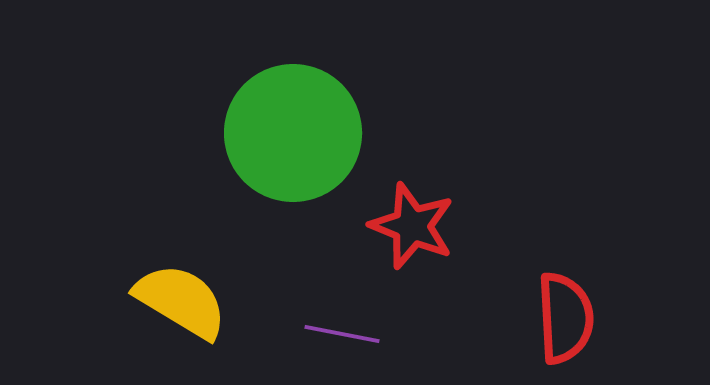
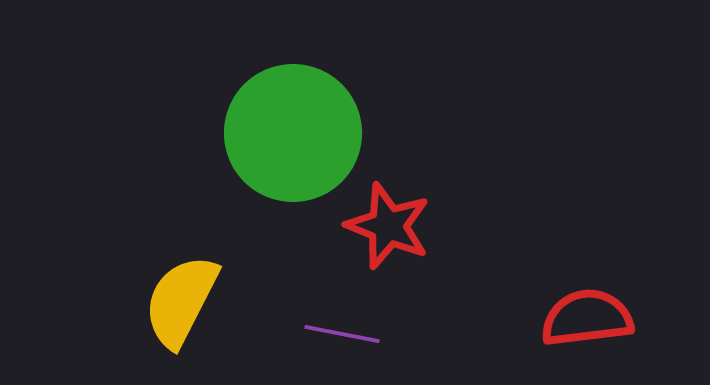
red star: moved 24 px left
yellow semicircle: rotated 94 degrees counterclockwise
red semicircle: moved 22 px right; rotated 94 degrees counterclockwise
